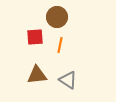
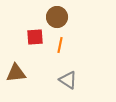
brown triangle: moved 21 px left, 2 px up
